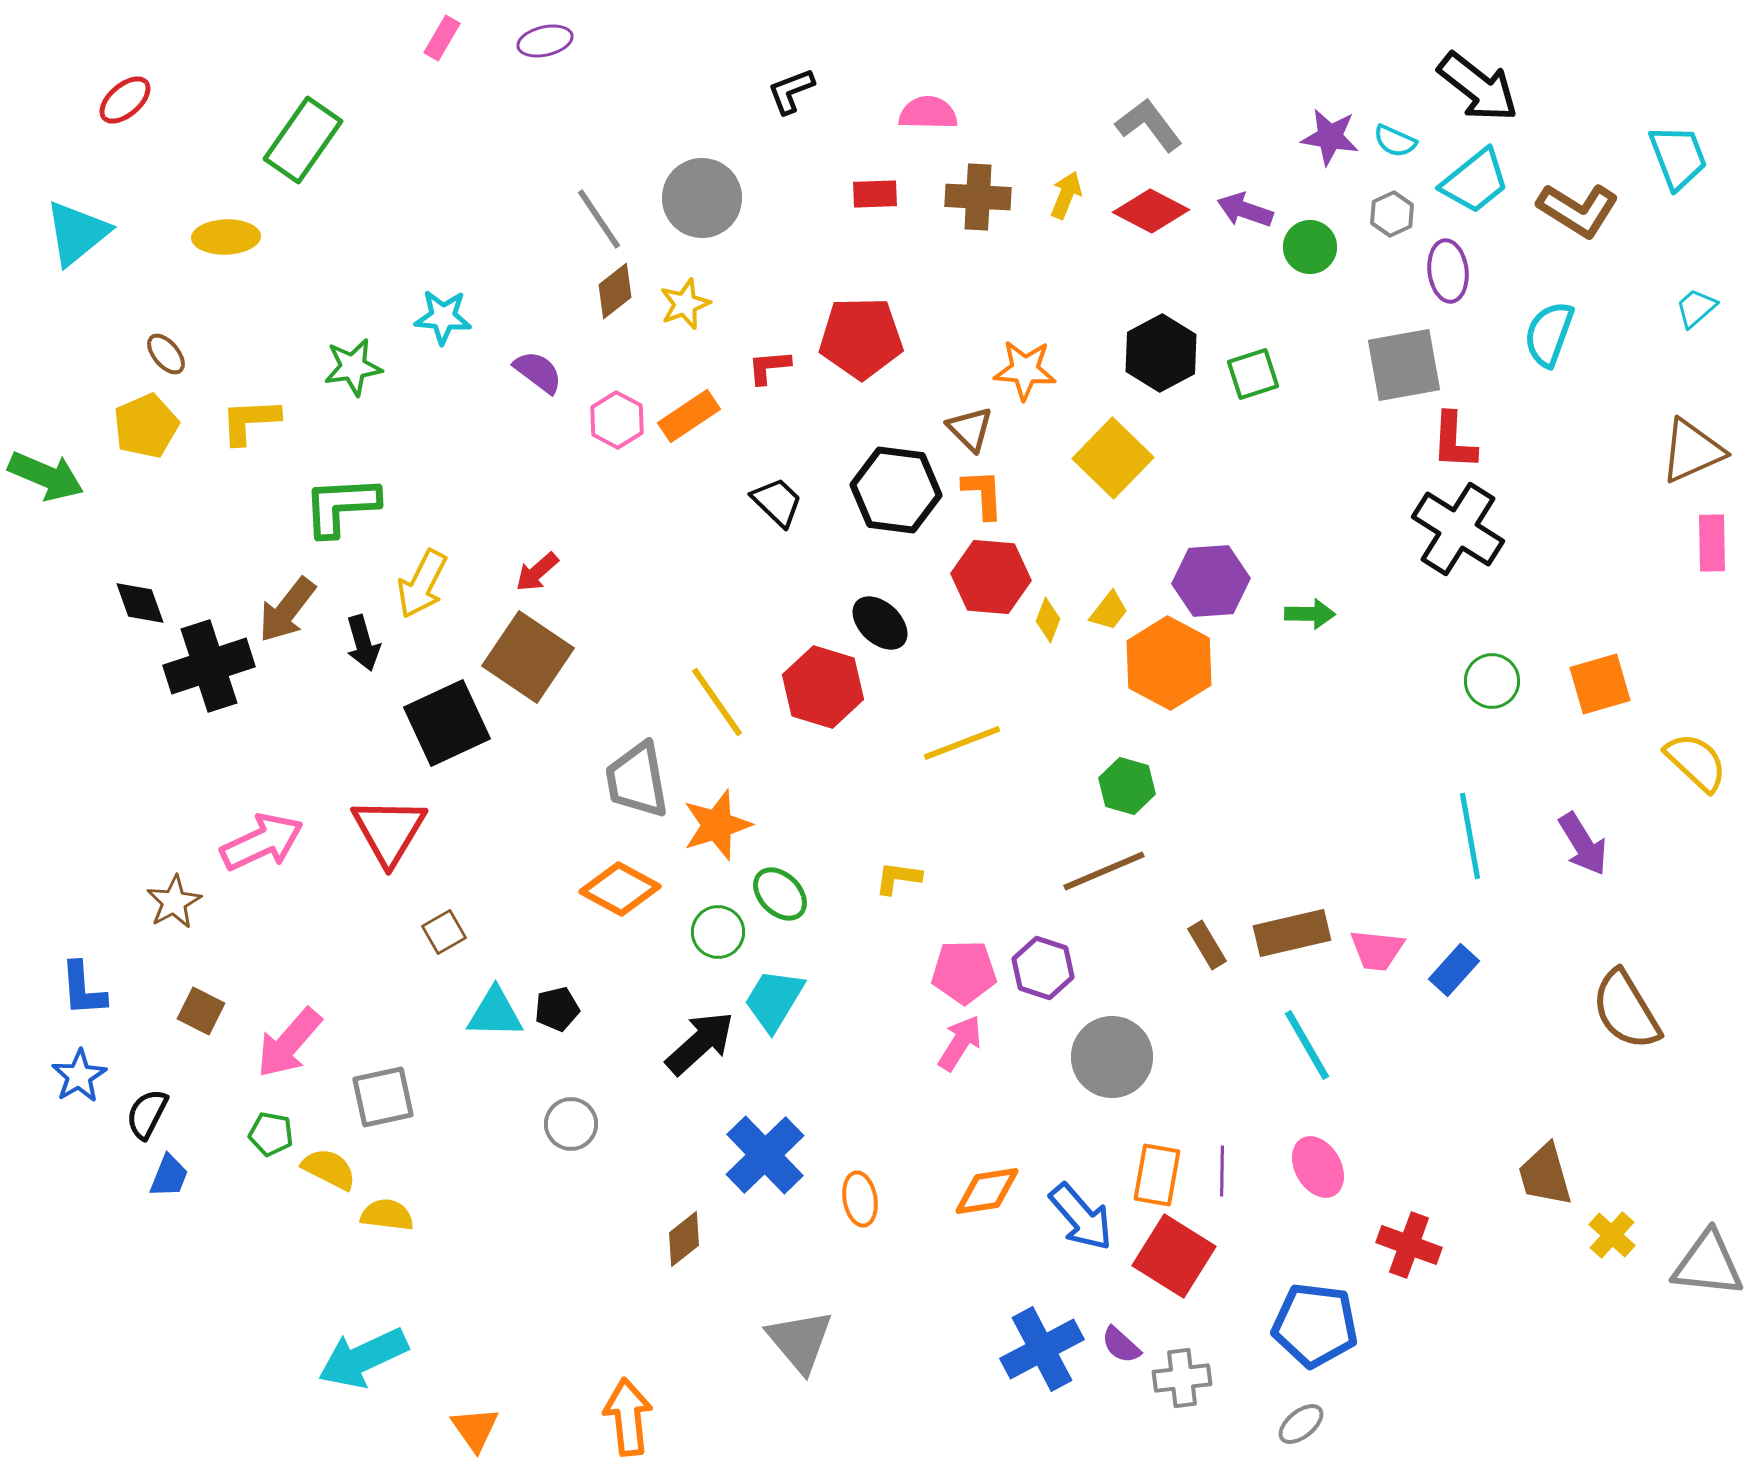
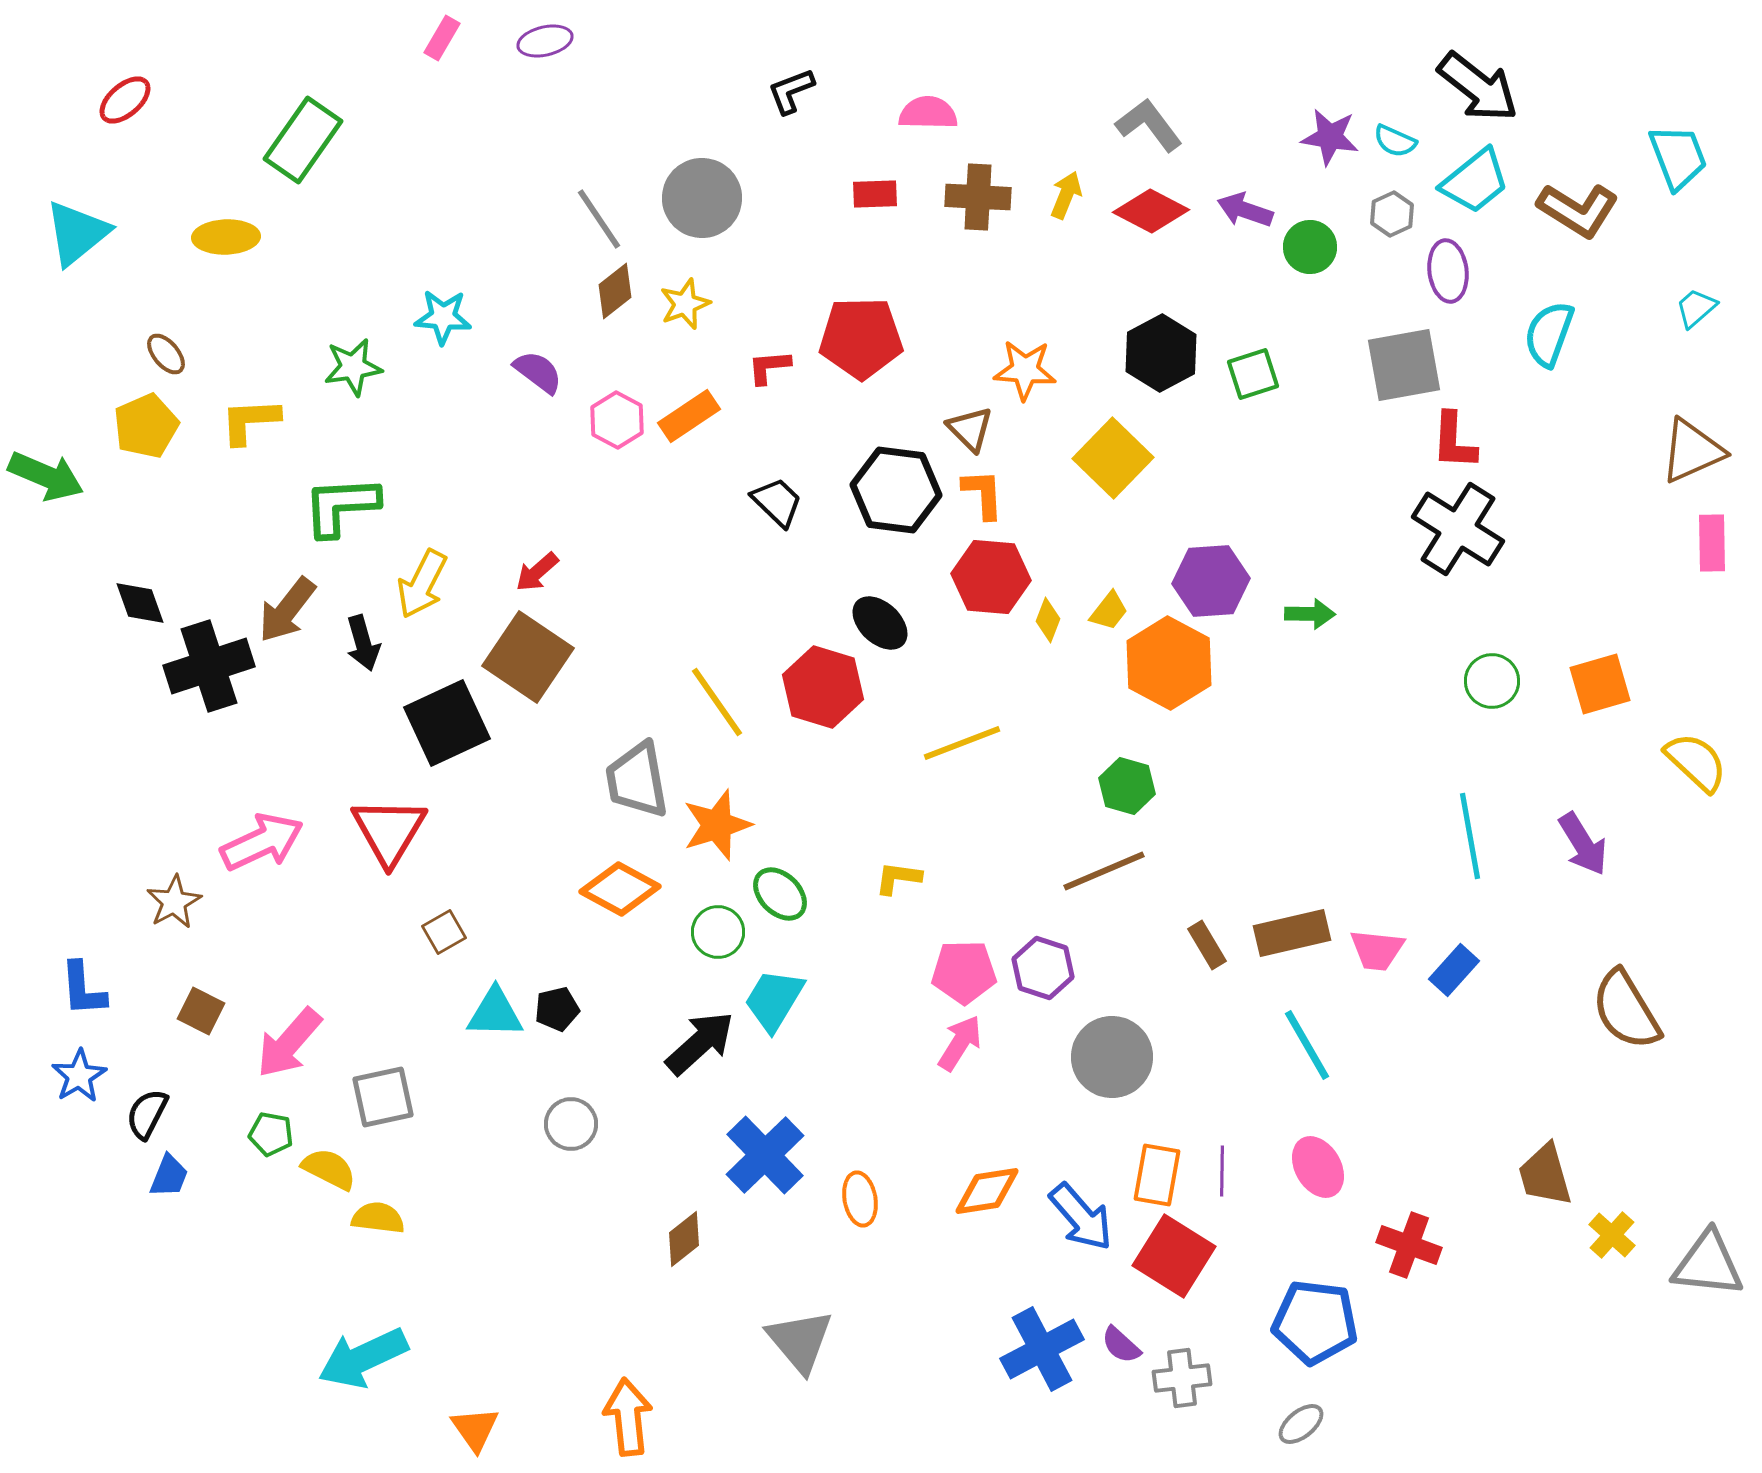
yellow semicircle at (387, 1215): moved 9 px left, 3 px down
blue pentagon at (1315, 1325): moved 3 px up
